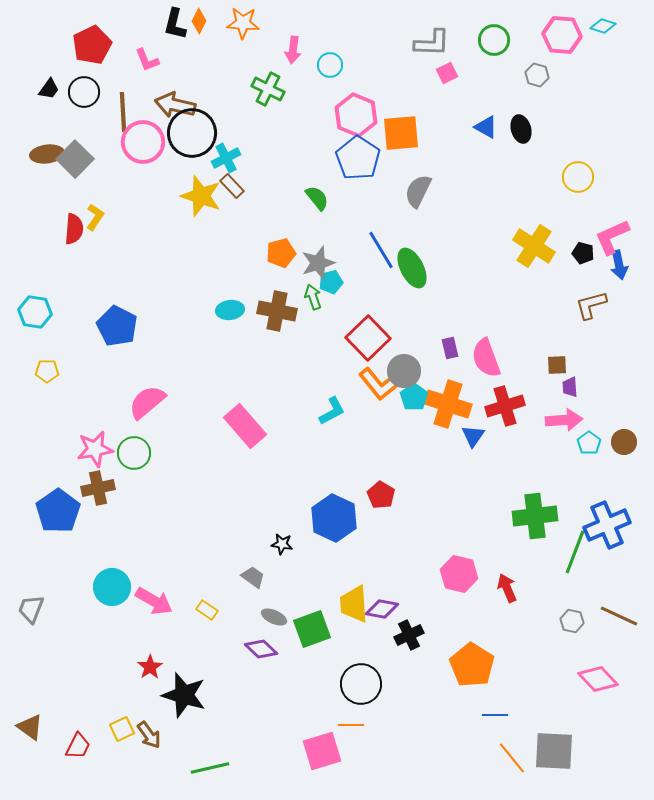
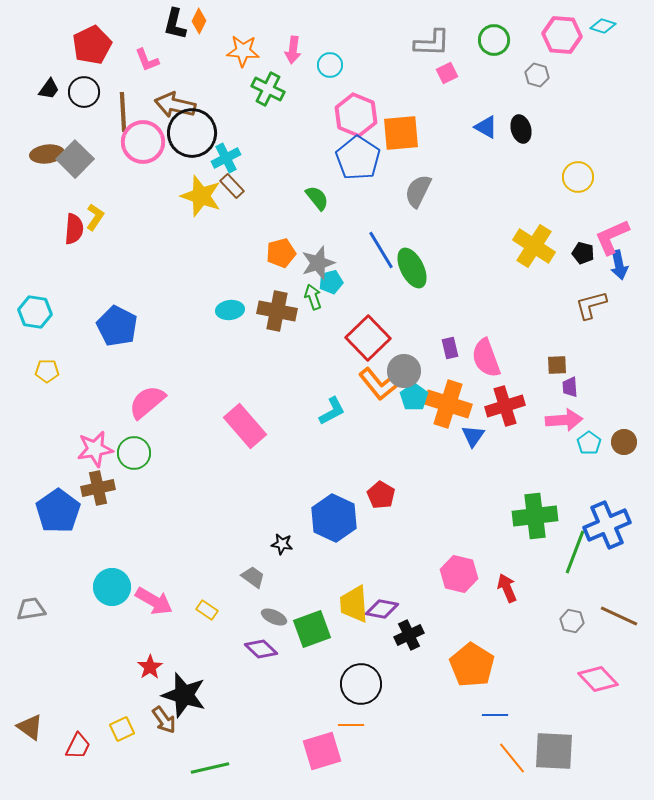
orange star at (243, 23): moved 28 px down
gray trapezoid at (31, 609): rotated 60 degrees clockwise
brown arrow at (149, 735): moved 15 px right, 15 px up
